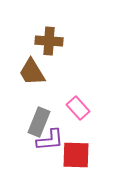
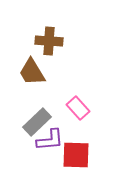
gray rectangle: moved 2 px left; rotated 24 degrees clockwise
